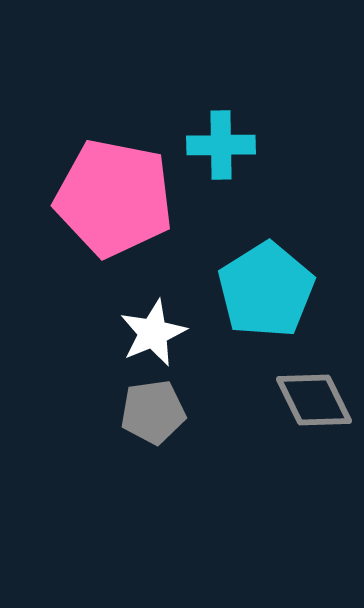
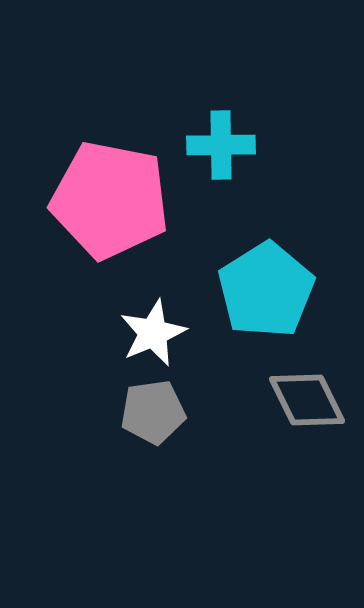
pink pentagon: moved 4 px left, 2 px down
gray diamond: moved 7 px left
